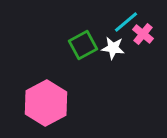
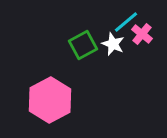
pink cross: moved 1 px left
white star: moved 4 px up; rotated 15 degrees clockwise
pink hexagon: moved 4 px right, 3 px up
